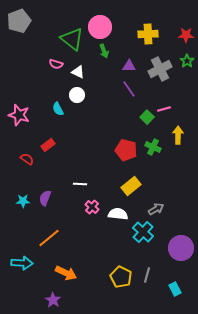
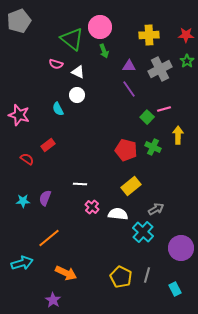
yellow cross: moved 1 px right, 1 px down
cyan arrow: rotated 20 degrees counterclockwise
